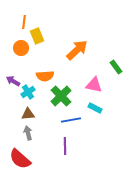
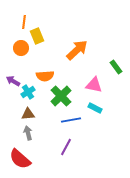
purple line: moved 1 px right, 1 px down; rotated 30 degrees clockwise
